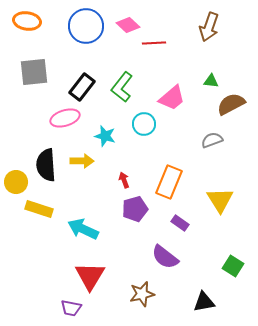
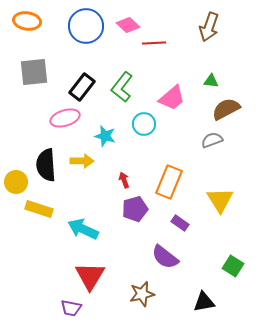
brown semicircle: moved 5 px left, 5 px down
